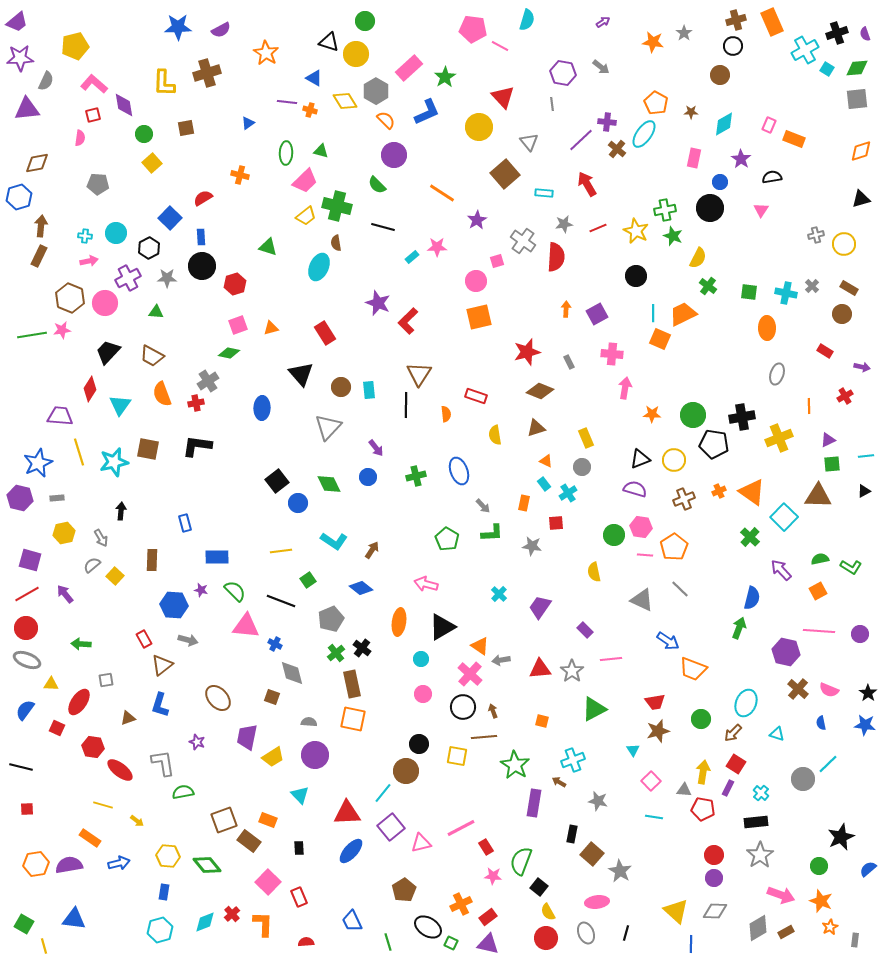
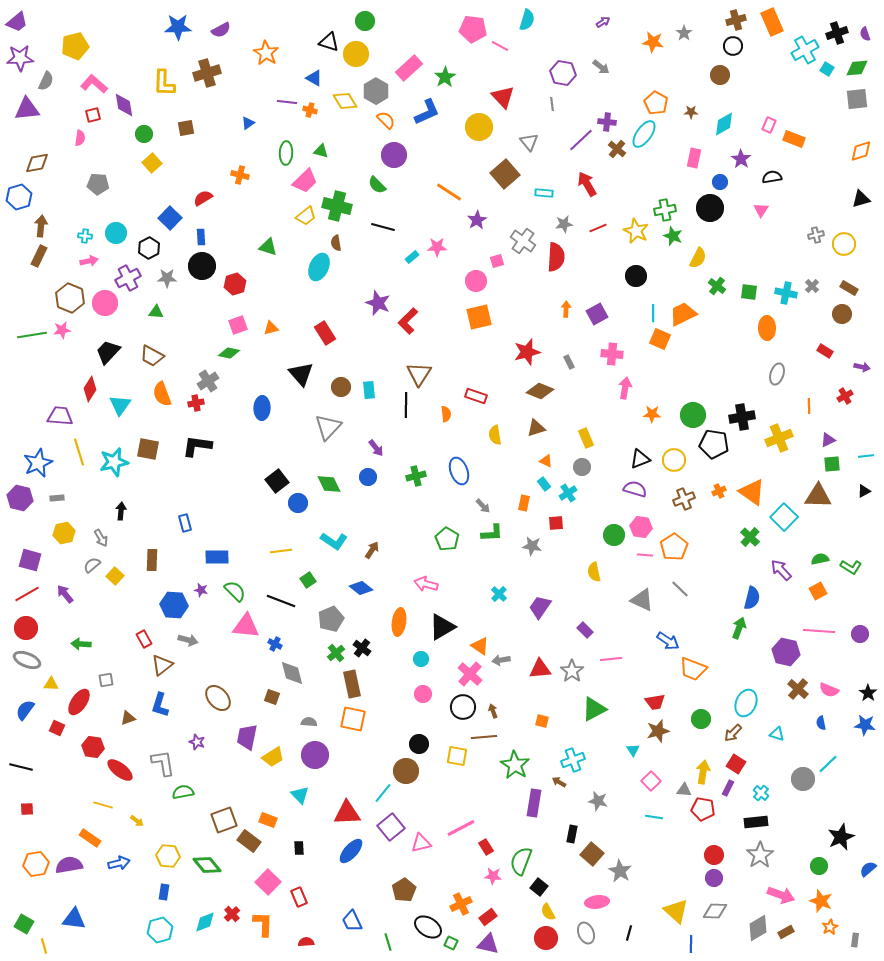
orange line at (442, 193): moved 7 px right, 1 px up
green cross at (708, 286): moved 9 px right
black line at (626, 933): moved 3 px right
